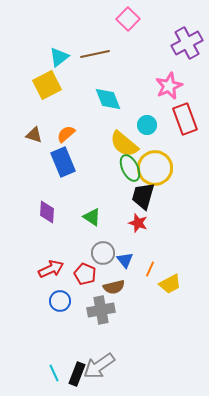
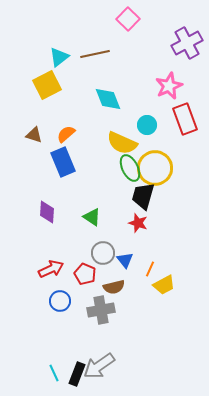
yellow semicircle: moved 2 px left, 1 px up; rotated 16 degrees counterclockwise
yellow trapezoid: moved 6 px left, 1 px down
